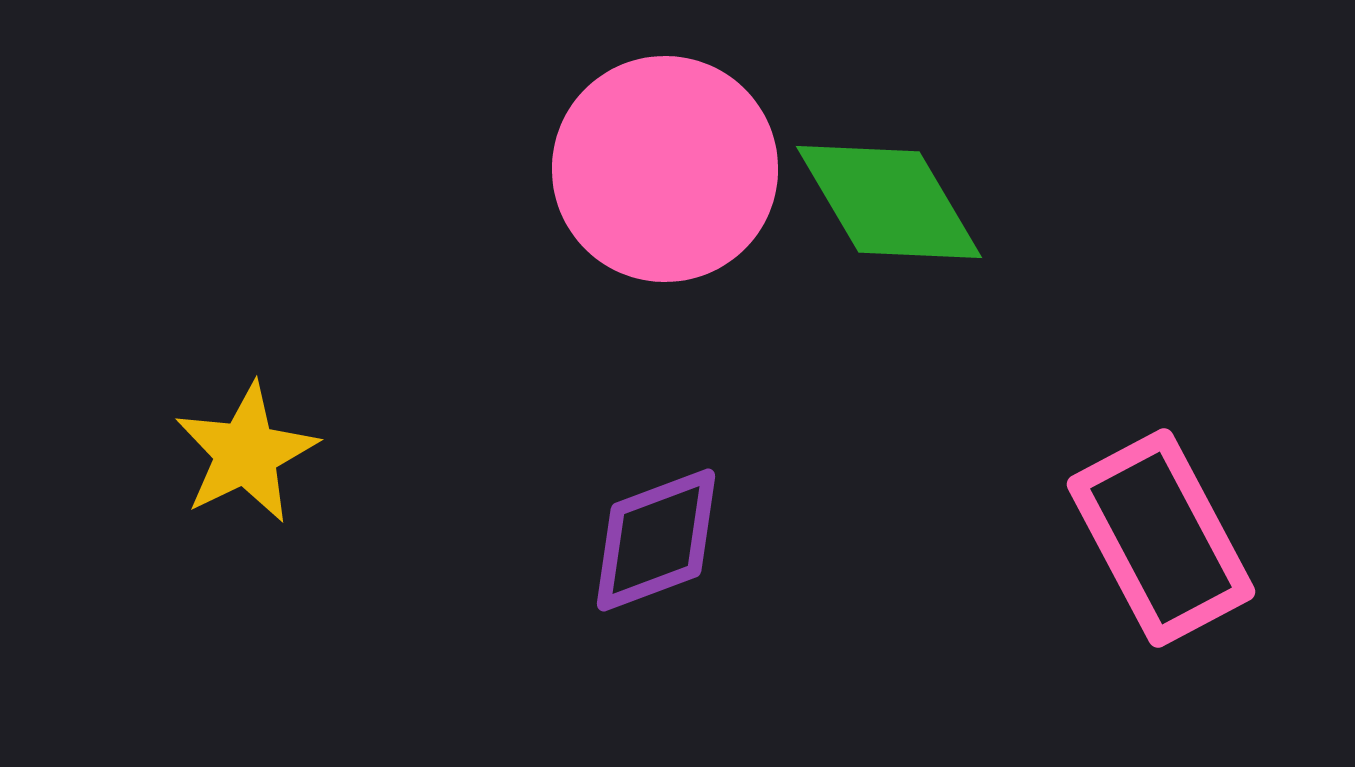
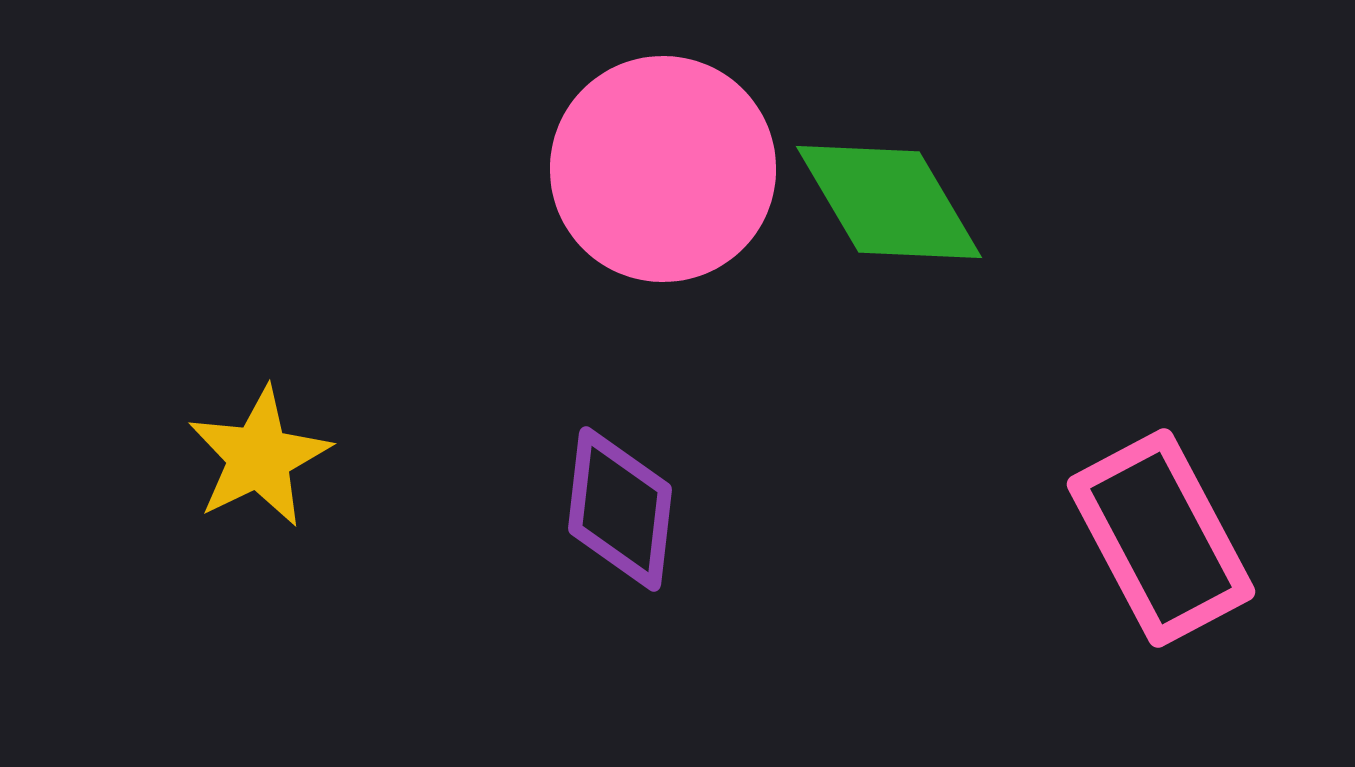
pink circle: moved 2 px left
yellow star: moved 13 px right, 4 px down
purple diamond: moved 36 px left, 31 px up; rotated 63 degrees counterclockwise
